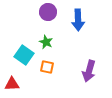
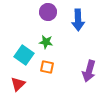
green star: rotated 16 degrees counterclockwise
red triangle: moved 6 px right; rotated 42 degrees counterclockwise
